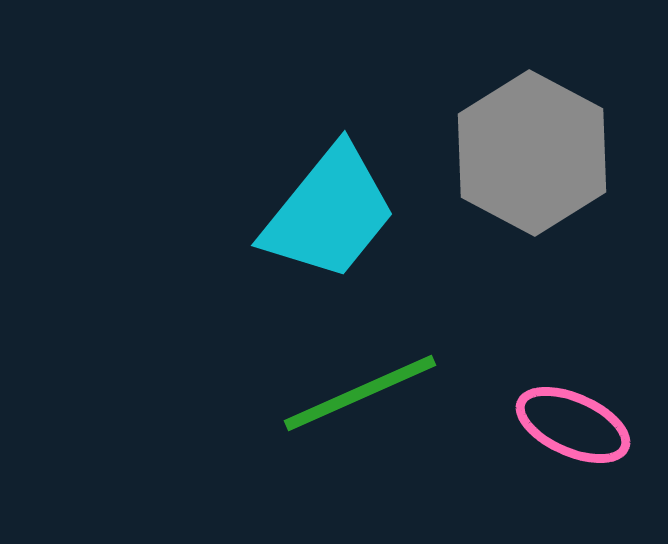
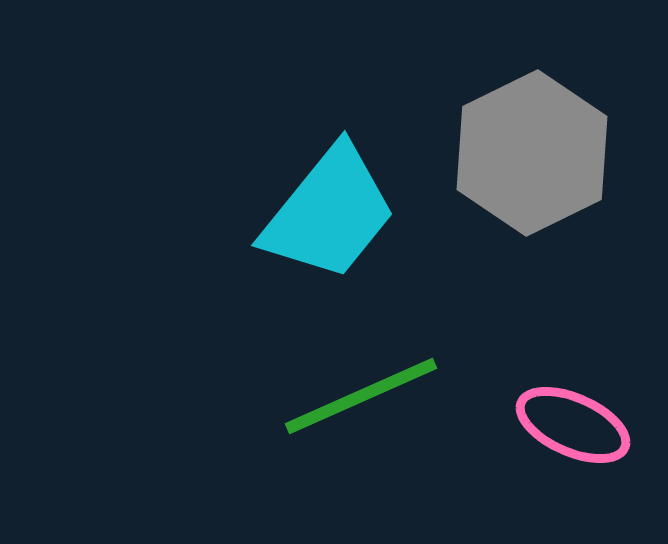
gray hexagon: rotated 6 degrees clockwise
green line: moved 1 px right, 3 px down
